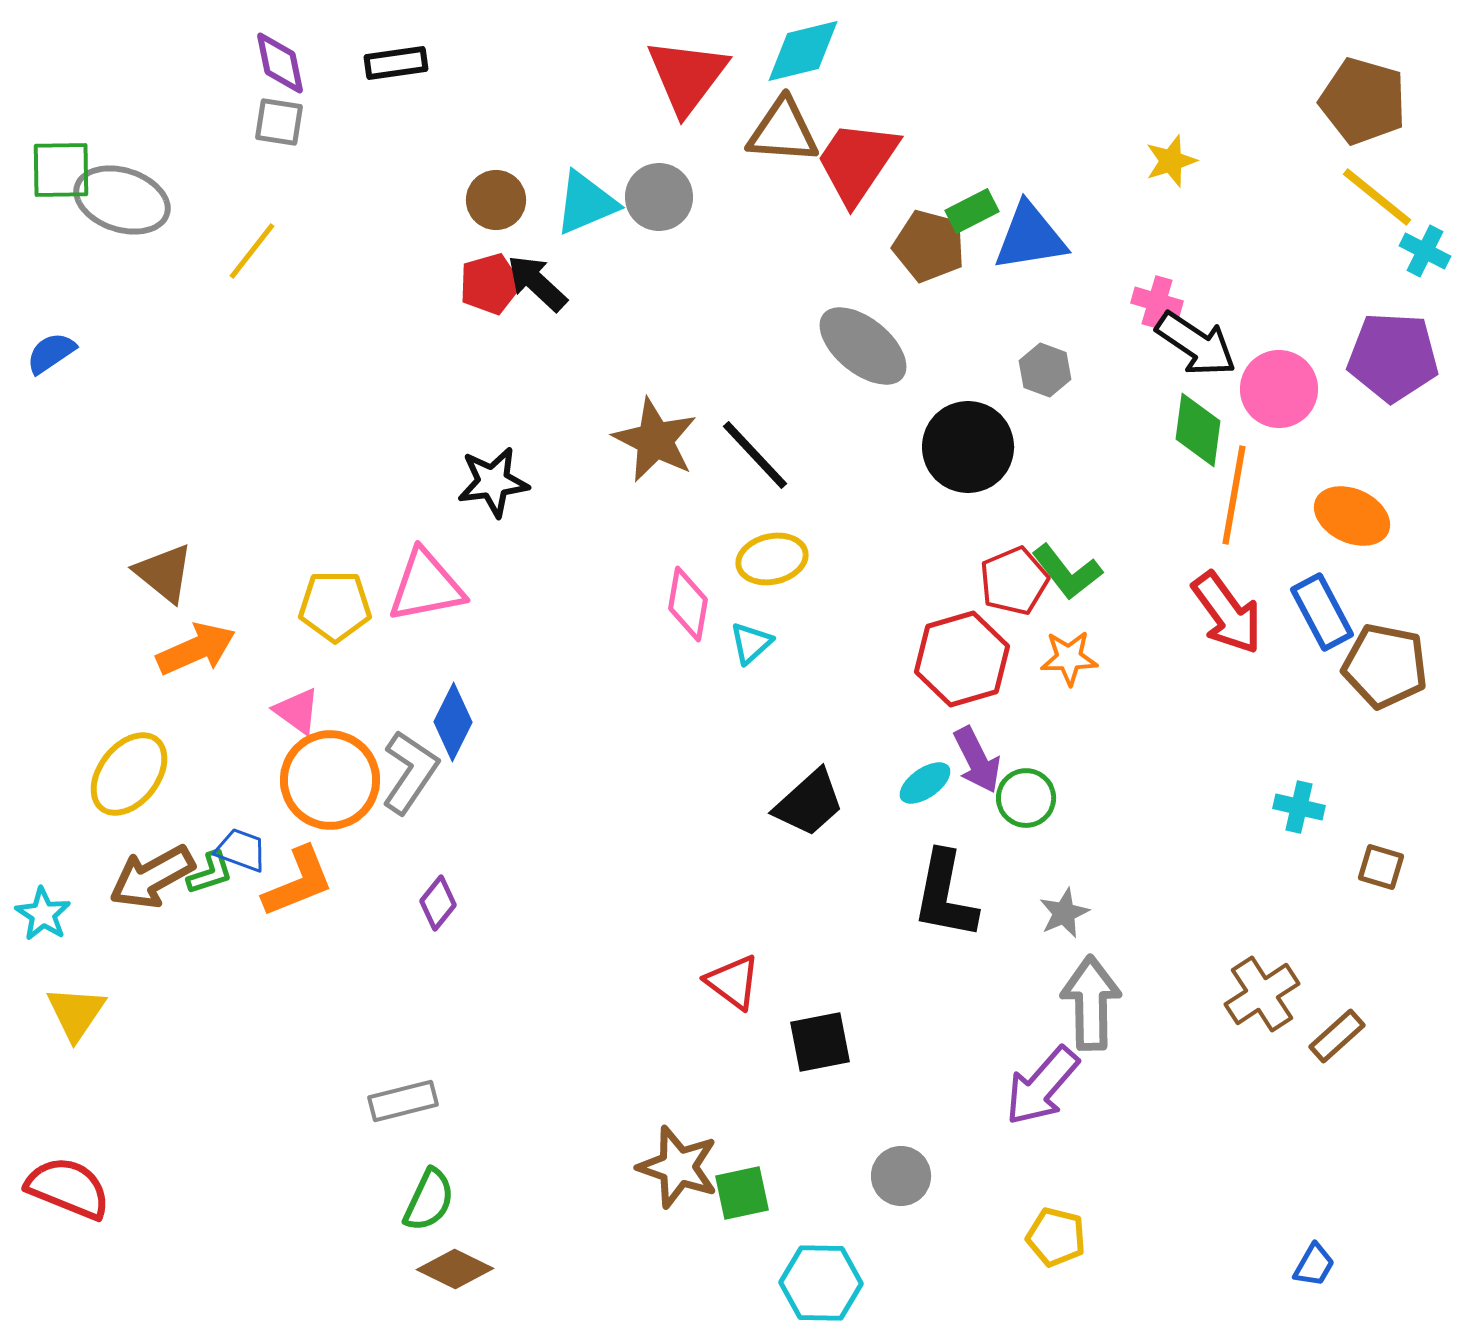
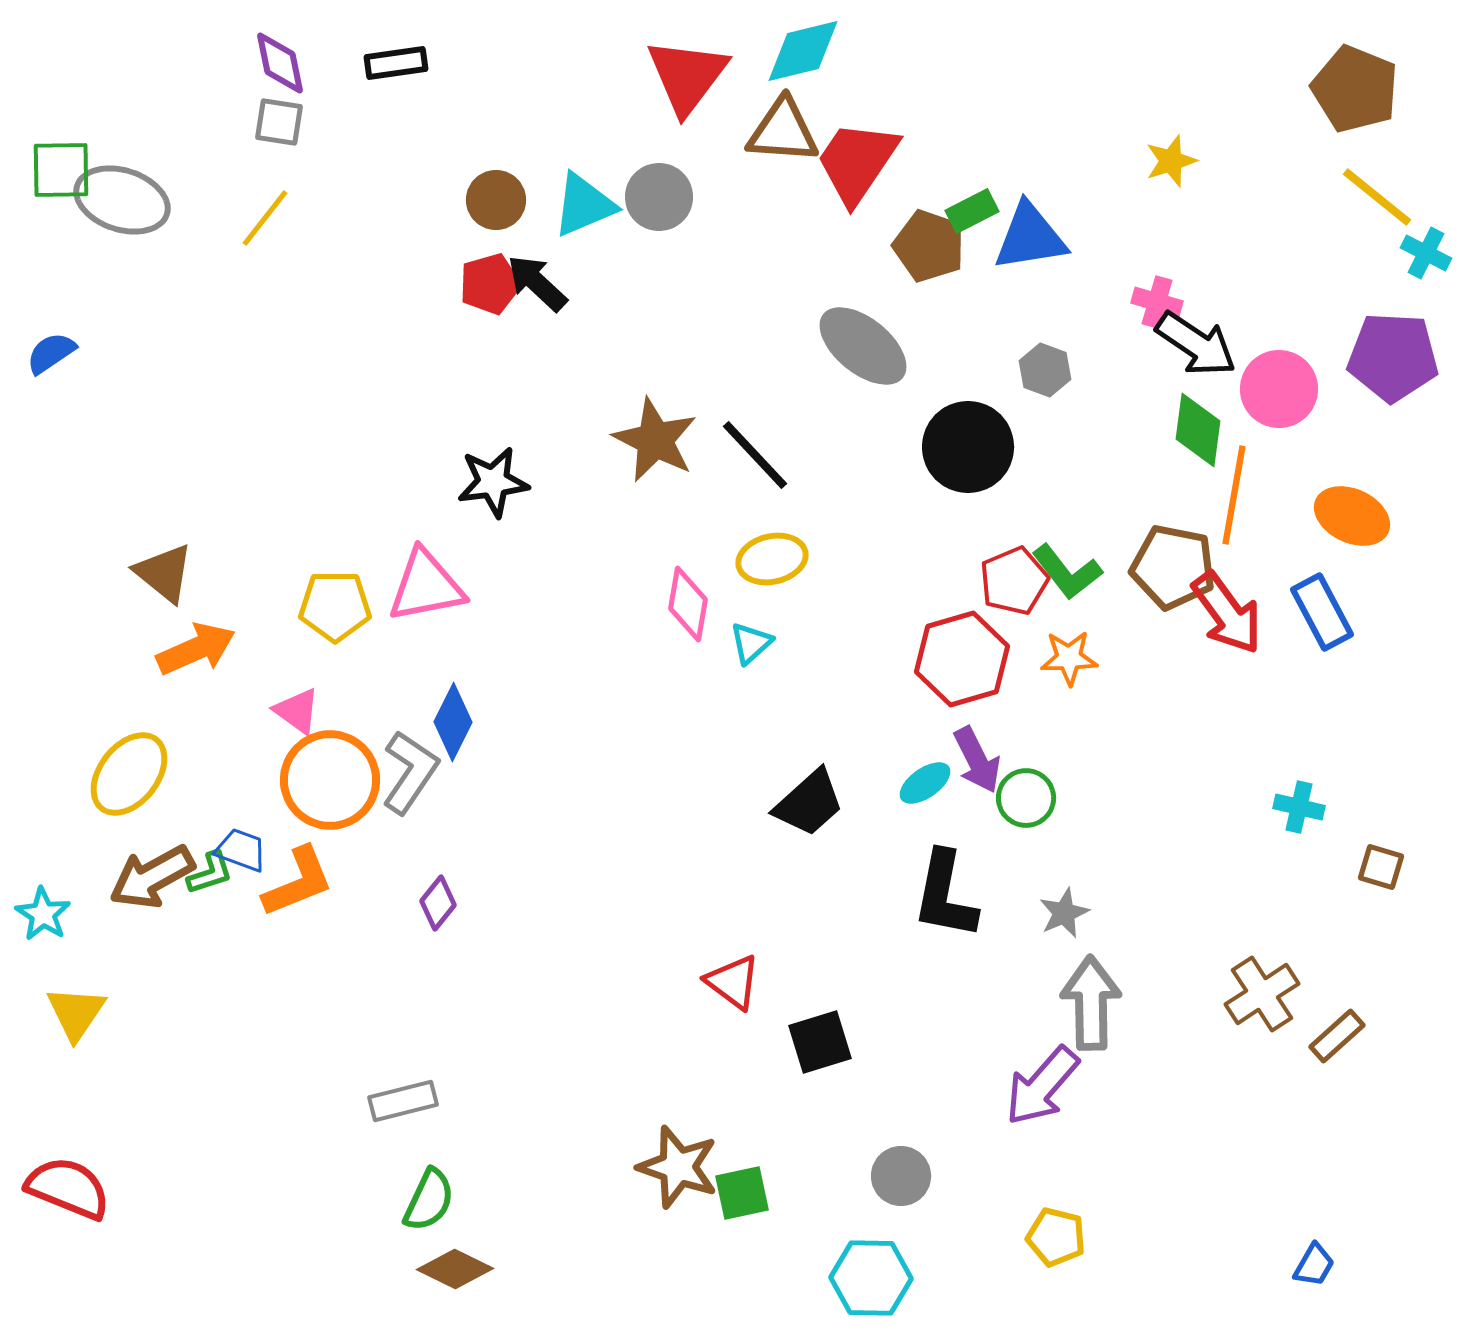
brown pentagon at (1363, 101): moved 8 px left, 12 px up; rotated 6 degrees clockwise
cyan triangle at (586, 203): moved 2 px left, 2 px down
brown pentagon at (929, 246): rotated 4 degrees clockwise
yellow line at (252, 251): moved 13 px right, 33 px up
cyan cross at (1425, 251): moved 1 px right, 2 px down
brown pentagon at (1385, 666): moved 212 px left, 99 px up
black square at (820, 1042): rotated 6 degrees counterclockwise
cyan hexagon at (821, 1283): moved 50 px right, 5 px up
